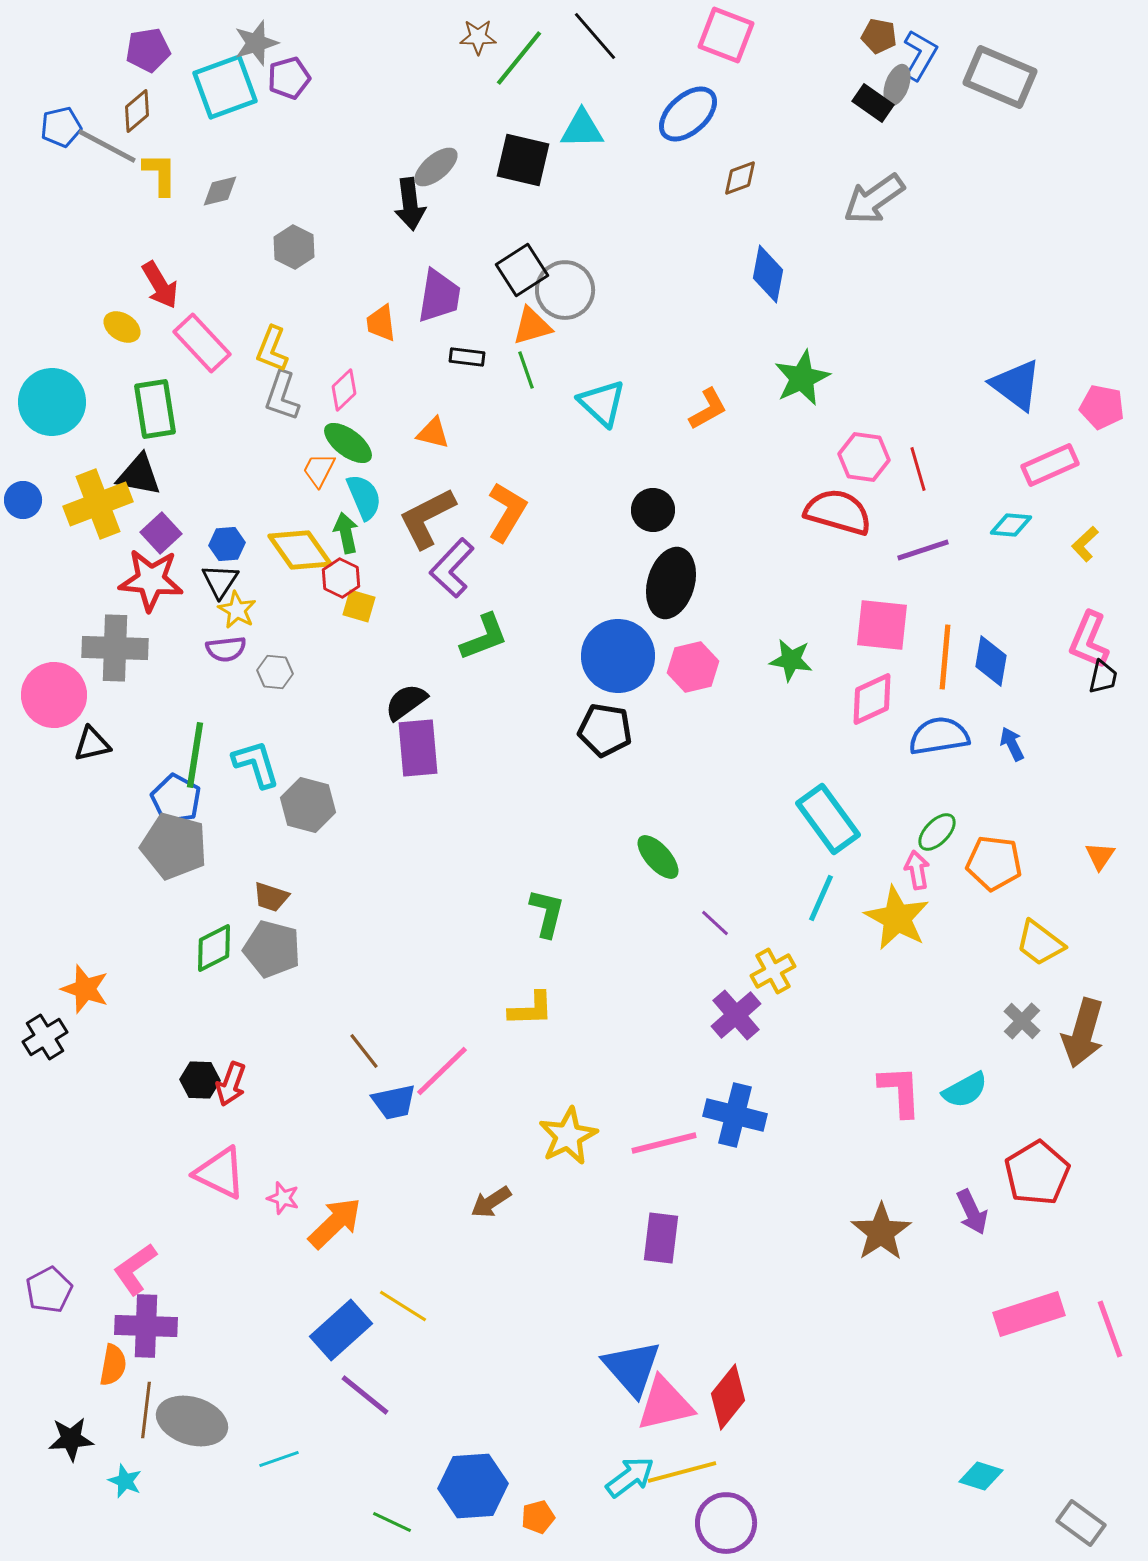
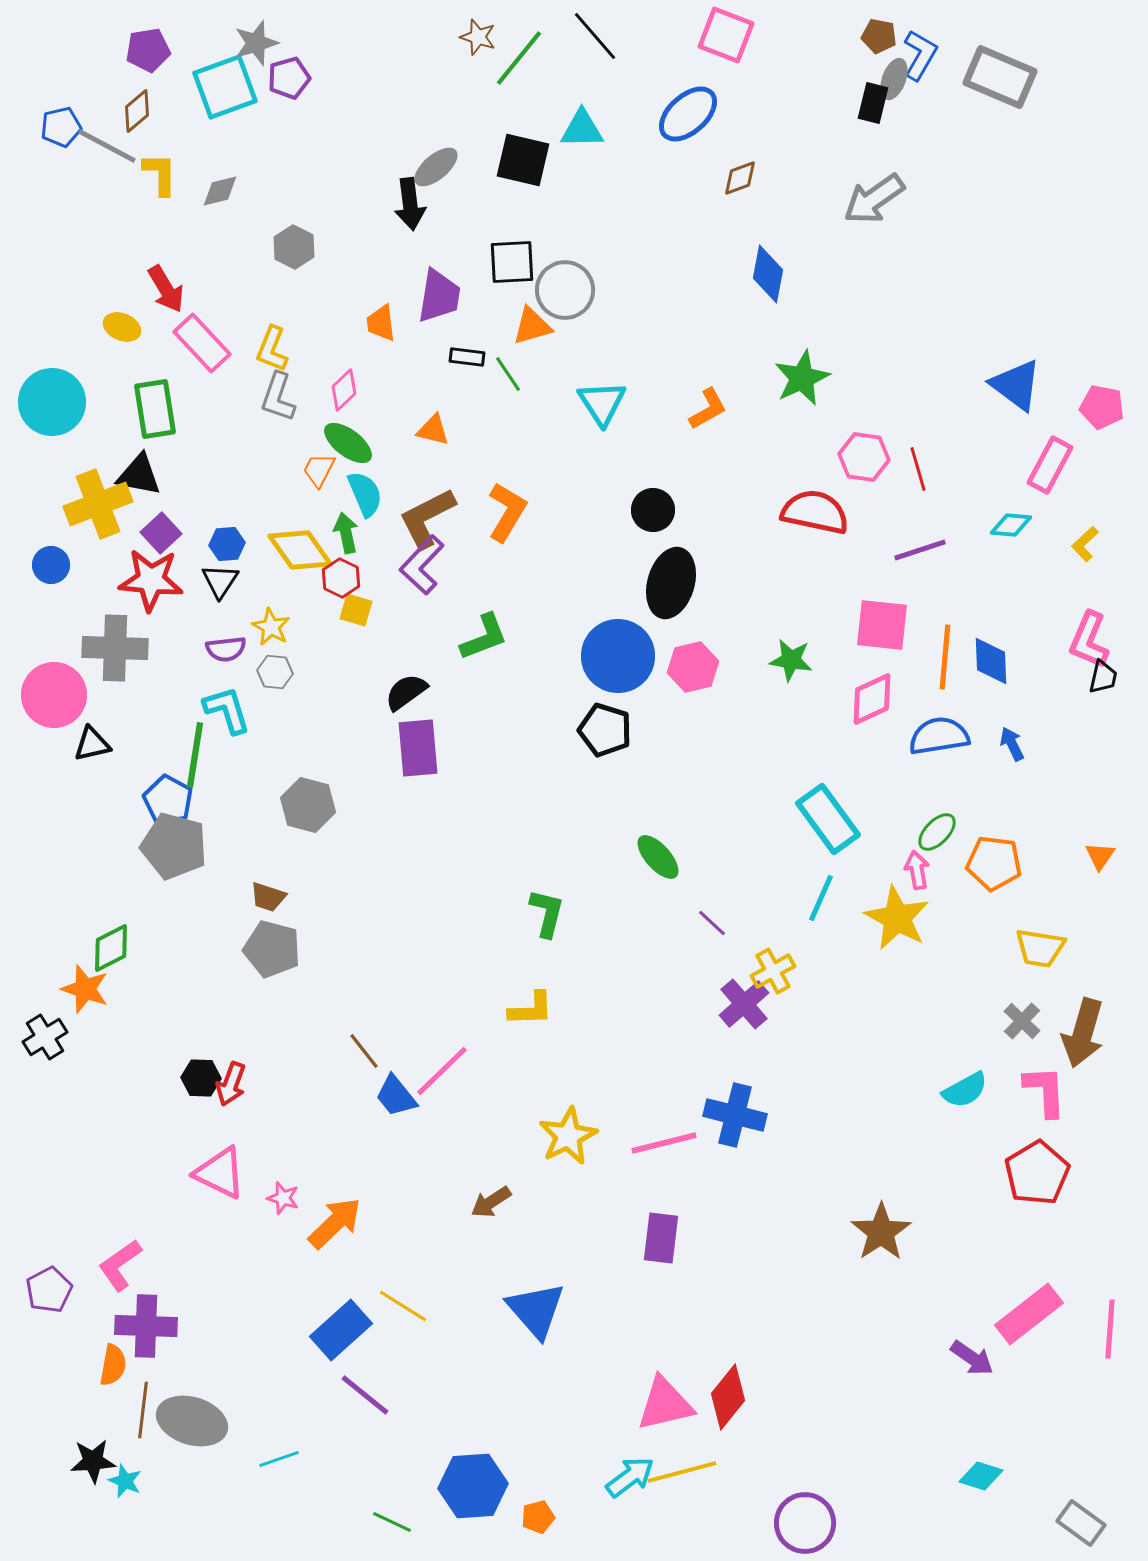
brown star at (478, 37): rotated 18 degrees clockwise
gray ellipse at (897, 85): moved 3 px left, 6 px up
black rectangle at (873, 103): rotated 69 degrees clockwise
black square at (522, 270): moved 10 px left, 8 px up; rotated 30 degrees clockwise
red arrow at (160, 285): moved 6 px right, 4 px down
yellow ellipse at (122, 327): rotated 9 degrees counterclockwise
green line at (526, 370): moved 18 px left, 4 px down; rotated 15 degrees counterclockwise
gray L-shape at (282, 396): moved 4 px left, 1 px down
cyan triangle at (602, 403): rotated 14 degrees clockwise
orange triangle at (433, 433): moved 3 px up
pink rectangle at (1050, 465): rotated 38 degrees counterclockwise
cyan semicircle at (364, 497): moved 1 px right, 3 px up
blue circle at (23, 500): moved 28 px right, 65 px down
red semicircle at (838, 512): moved 23 px left; rotated 4 degrees counterclockwise
purple line at (923, 550): moved 3 px left
purple L-shape at (452, 568): moved 30 px left, 3 px up
yellow square at (359, 606): moved 3 px left, 4 px down
yellow star at (237, 610): moved 34 px right, 17 px down
blue diamond at (991, 661): rotated 12 degrees counterclockwise
black semicircle at (406, 702): moved 10 px up
black pentagon at (605, 730): rotated 8 degrees clockwise
cyan L-shape at (256, 764): moved 29 px left, 54 px up
blue pentagon at (176, 799): moved 8 px left, 1 px down
brown trapezoid at (271, 897): moved 3 px left
purple line at (715, 923): moved 3 px left
yellow trapezoid at (1040, 943): moved 5 px down; rotated 28 degrees counterclockwise
green diamond at (214, 948): moved 103 px left
purple cross at (736, 1015): moved 8 px right, 11 px up
black hexagon at (200, 1080): moved 1 px right, 2 px up
pink L-shape at (900, 1091): moved 145 px right
blue trapezoid at (394, 1102): moved 2 px right, 6 px up; rotated 63 degrees clockwise
purple arrow at (972, 1212): moved 146 px down; rotated 30 degrees counterclockwise
pink L-shape at (135, 1269): moved 15 px left, 4 px up
pink rectangle at (1029, 1314): rotated 20 degrees counterclockwise
pink line at (1110, 1329): rotated 24 degrees clockwise
blue triangle at (632, 1368): moved 96 px left, 58 px up
brown line at (146, 1410): moved 3 px left
black star at (71, 1439): moved 22 px right, 22 px down
purple circle at (726, 1523): moved 79 px right
